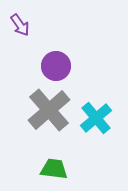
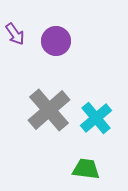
purple arrow: moved 5 px left, 9 px down
purple circle: moved 25 px up
green trapezoid: moved 32 px right
